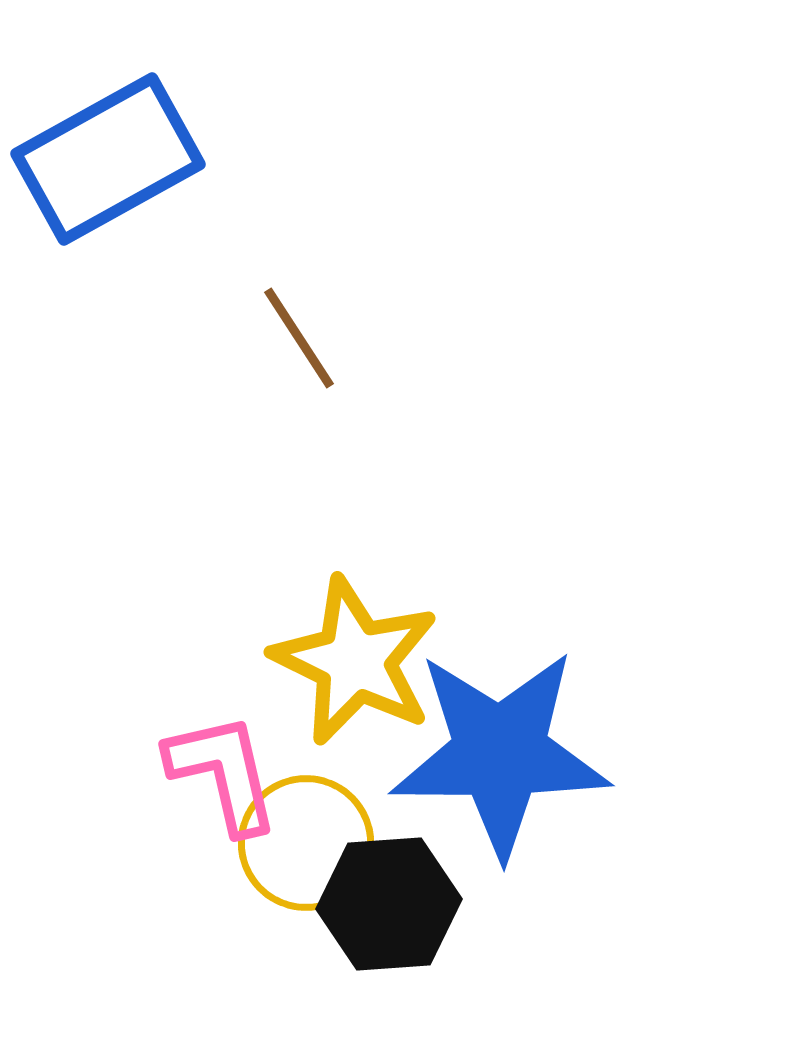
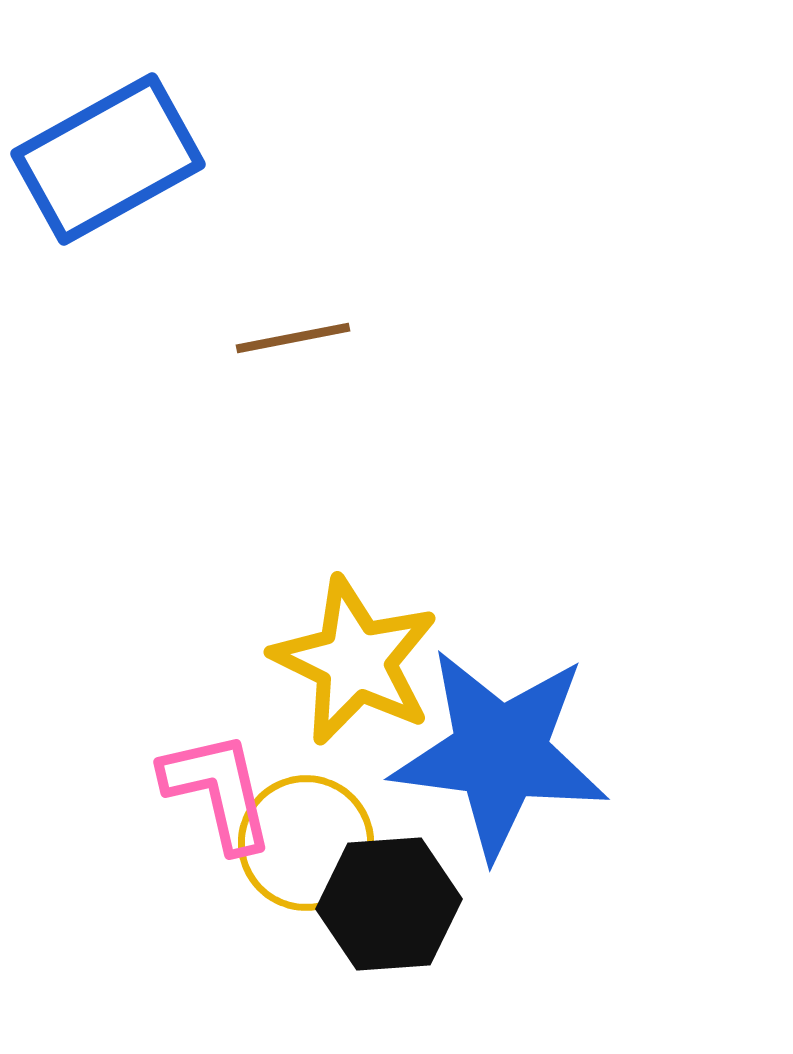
brown line: moved 6 px left; rotated 68 degrees counterclockwise
blue star: rotated 7 degrees clockwise
pink L-shape: moved 5 px left, 18 px down
